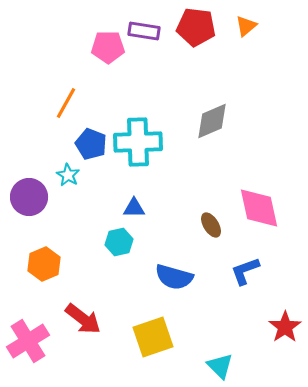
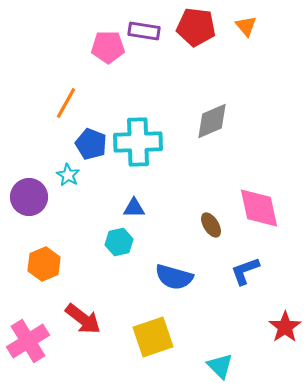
orange triangle: rotated 30 degrees counterclockwise
